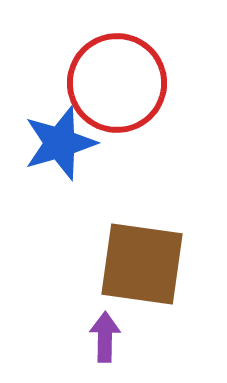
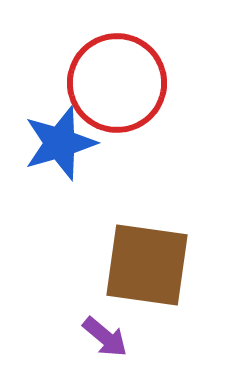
brown square: moved 5 px right, 1 px down
purple arrow: rotated 129 degrees clockwise
